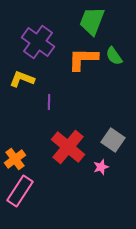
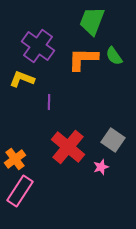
purple cross: moved 4 px down
